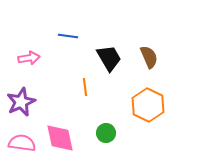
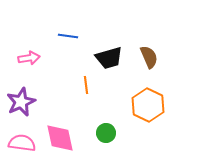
black trapezoid: rotated 104 degrees clockwise
orange line: moved 1 px right, 2 px up
